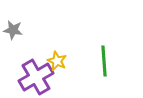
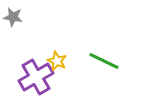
gray star: moved 13 px up
green line: rotated 60 degrees counterclockwise
